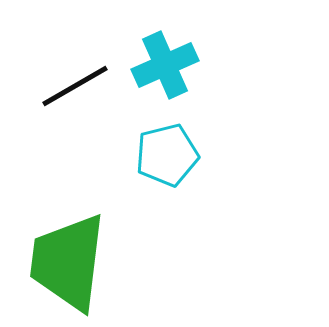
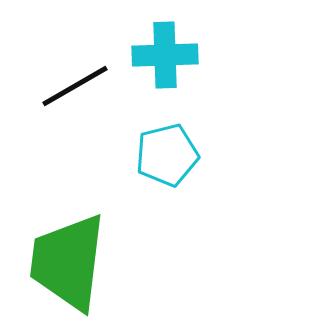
cyan cross: moved 10 px up; rotated 22 degrees clockwise
